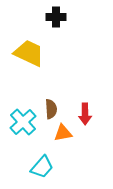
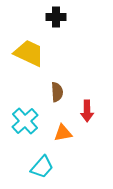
brown semicircle: moved 6 px right, 17 px up
red arrow: moved 2 px right, 3 px up
cyan cross: moved 2 px right, 1 px up
